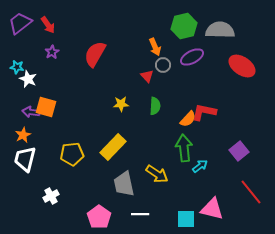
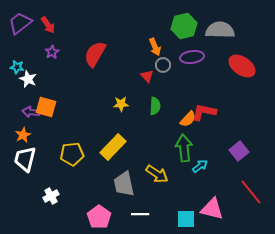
purple ellipse: rotated 20 degrees clockwise
